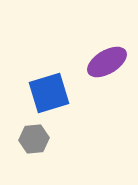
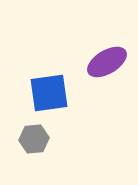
blue square: rotated 9 degrees clockwise
